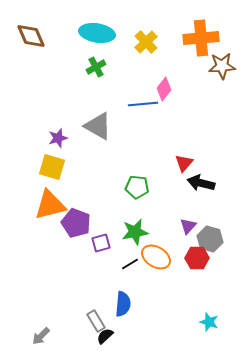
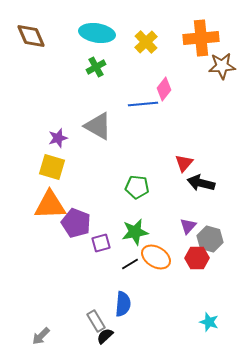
orange triangle: rotated 12 degrees clockwise
